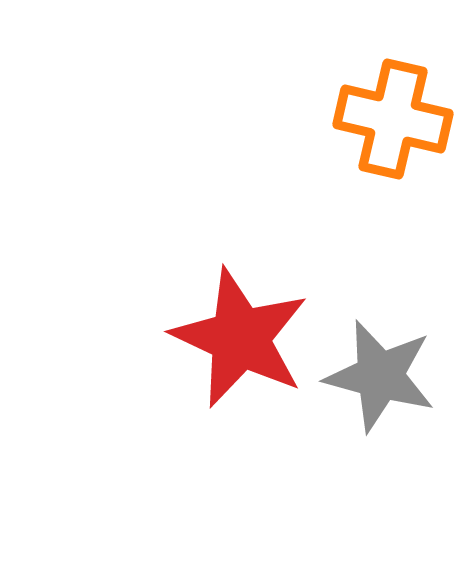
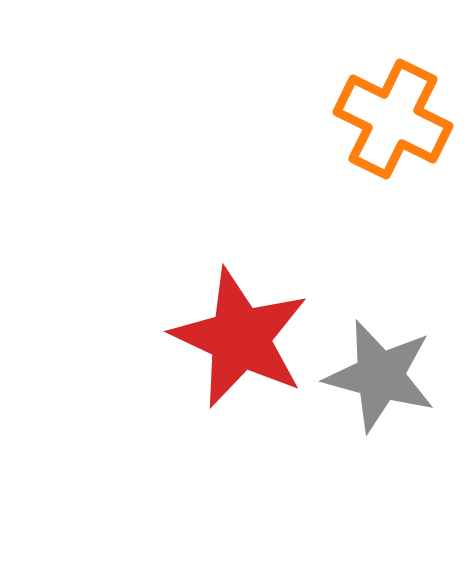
orange cross: rotated 13 degrees clockwise
